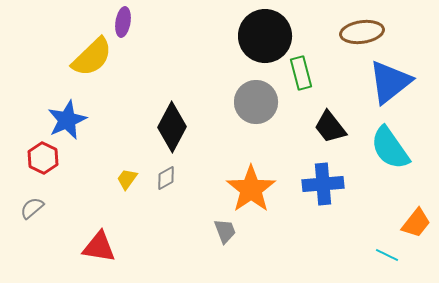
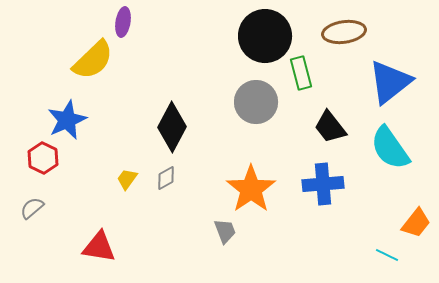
brown ellipse: moved 18 px left
yellow semicircle: moved 1 px right, 3 px down
